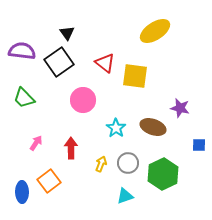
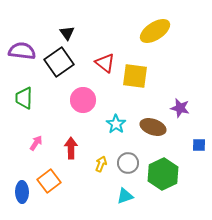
green trapezoid: rotated 45 degrees clockwise
cyan star: moved 4 px up
